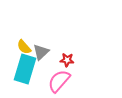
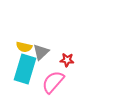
yellow semicircle: rotated 35 degrees counterclockwise
pink semicircle: moved 6 px left, 1 px down
